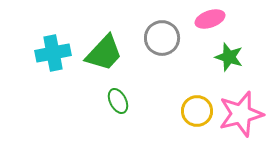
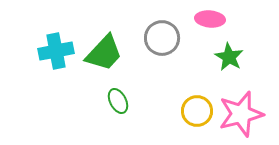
pink ellipse: rotated 24 degrees clockwise
cyan cross: moved 3 px right, 2 px up
green star: rotated 12 degrees clockwise
